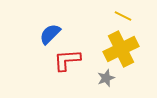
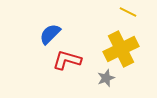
yellow line: moved 5 px right, 4 px up
red L-shape: rotated 20 degrees clockwise
